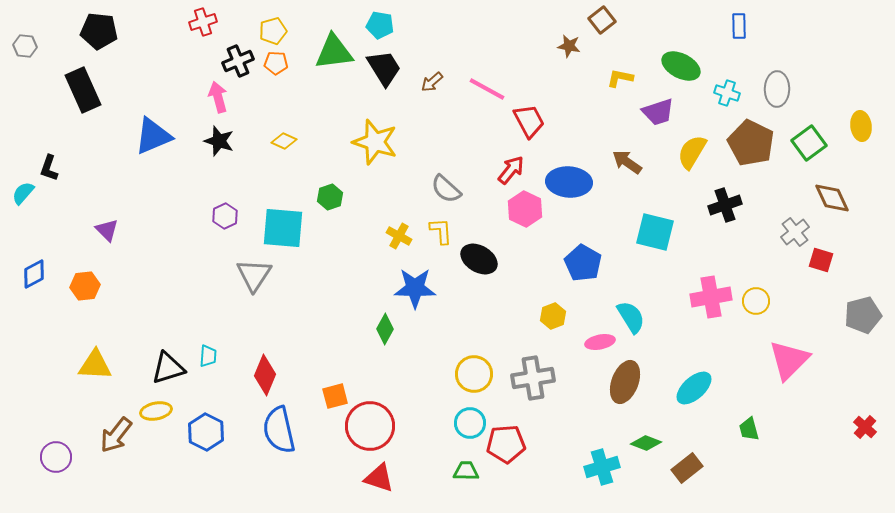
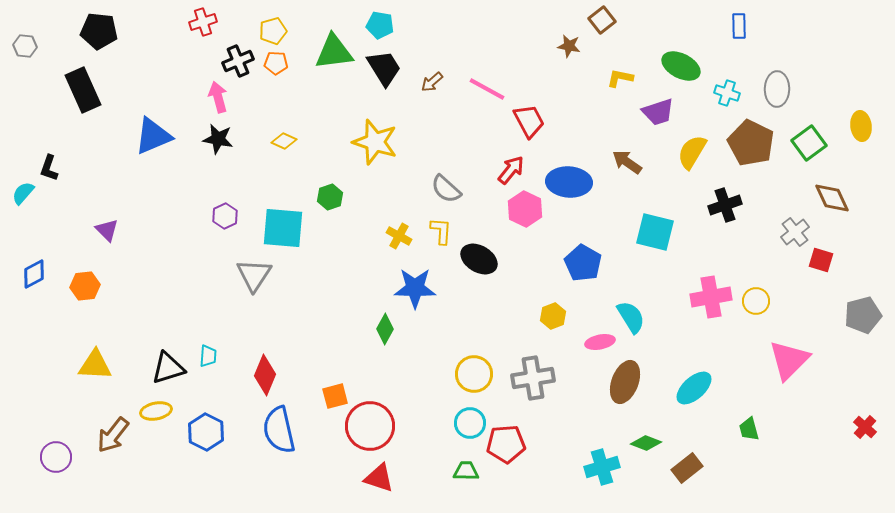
black star at (219, 141): moved 1 px left, 2 px up; rotated 8 degrees counterclockwise
yellow L-shape at (441, 231): rotated 8 degrees clockwise
brown arrow at (116, 435): moved 3 px left
